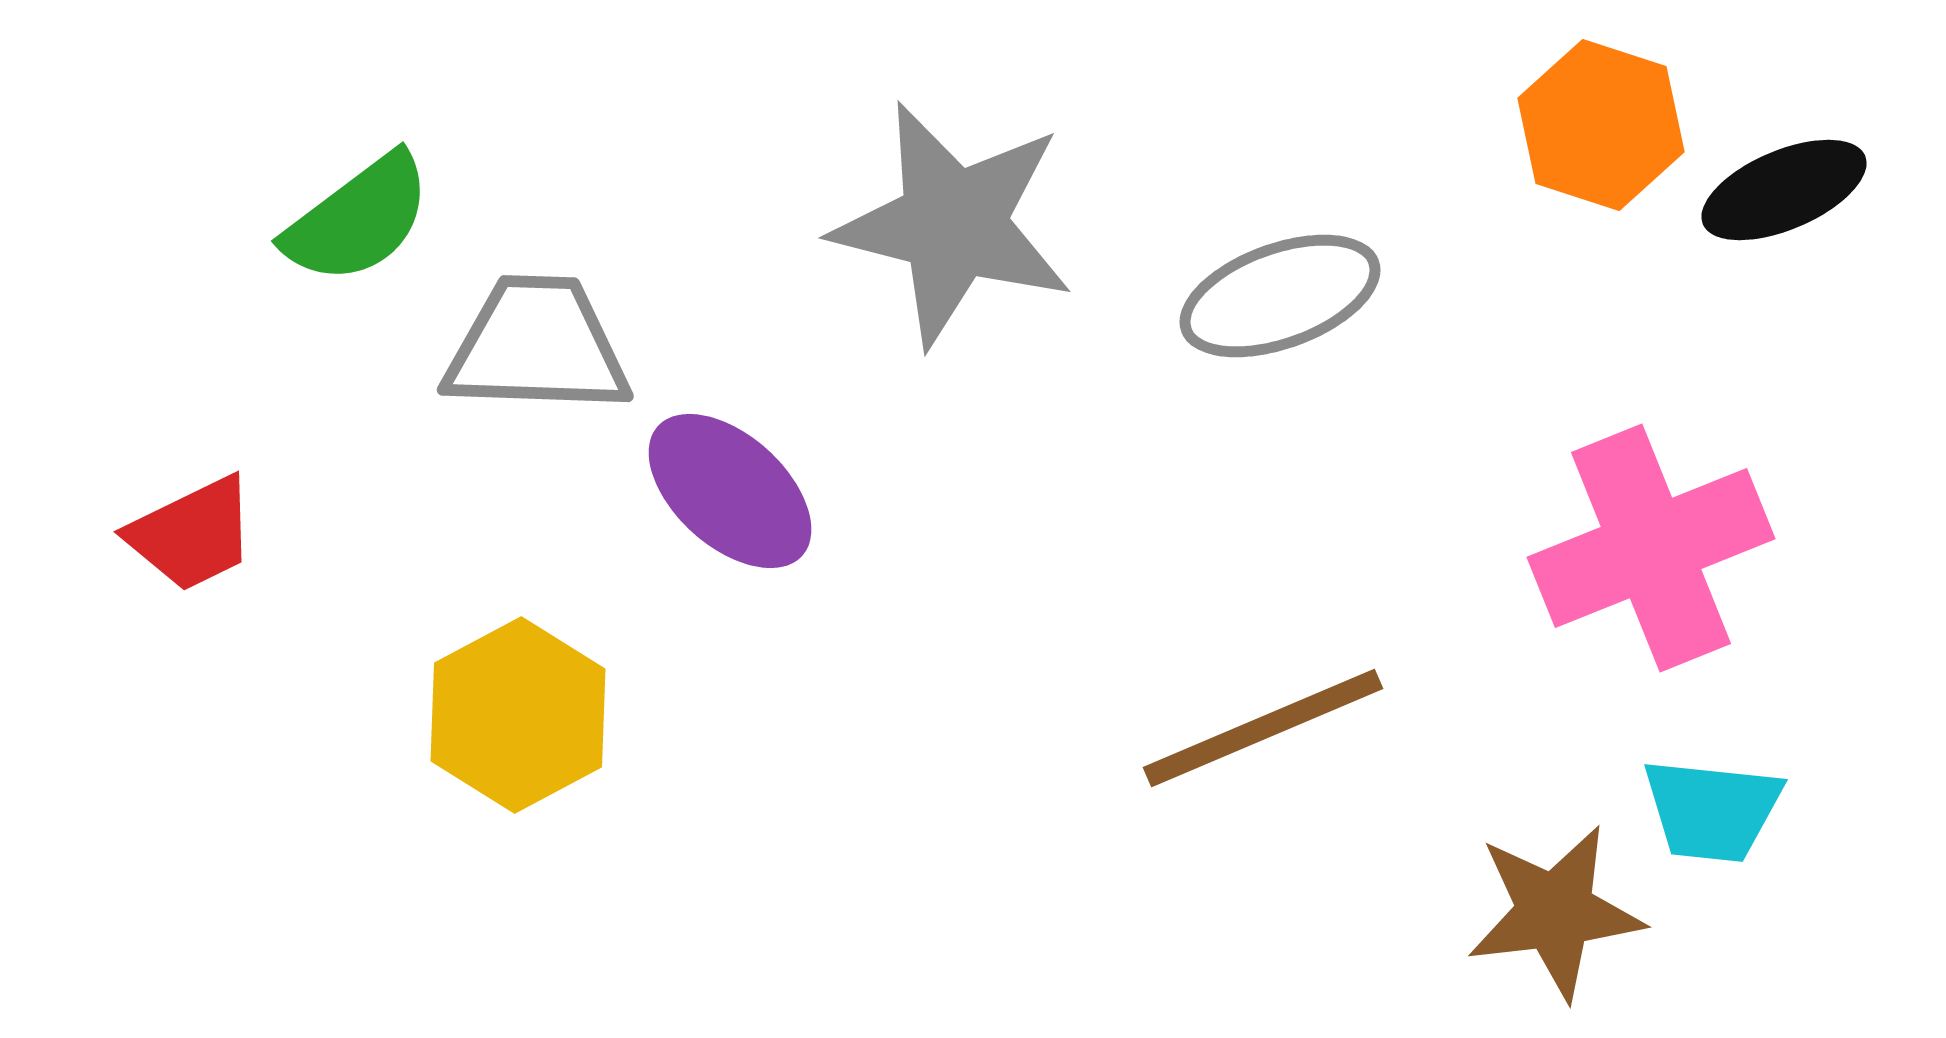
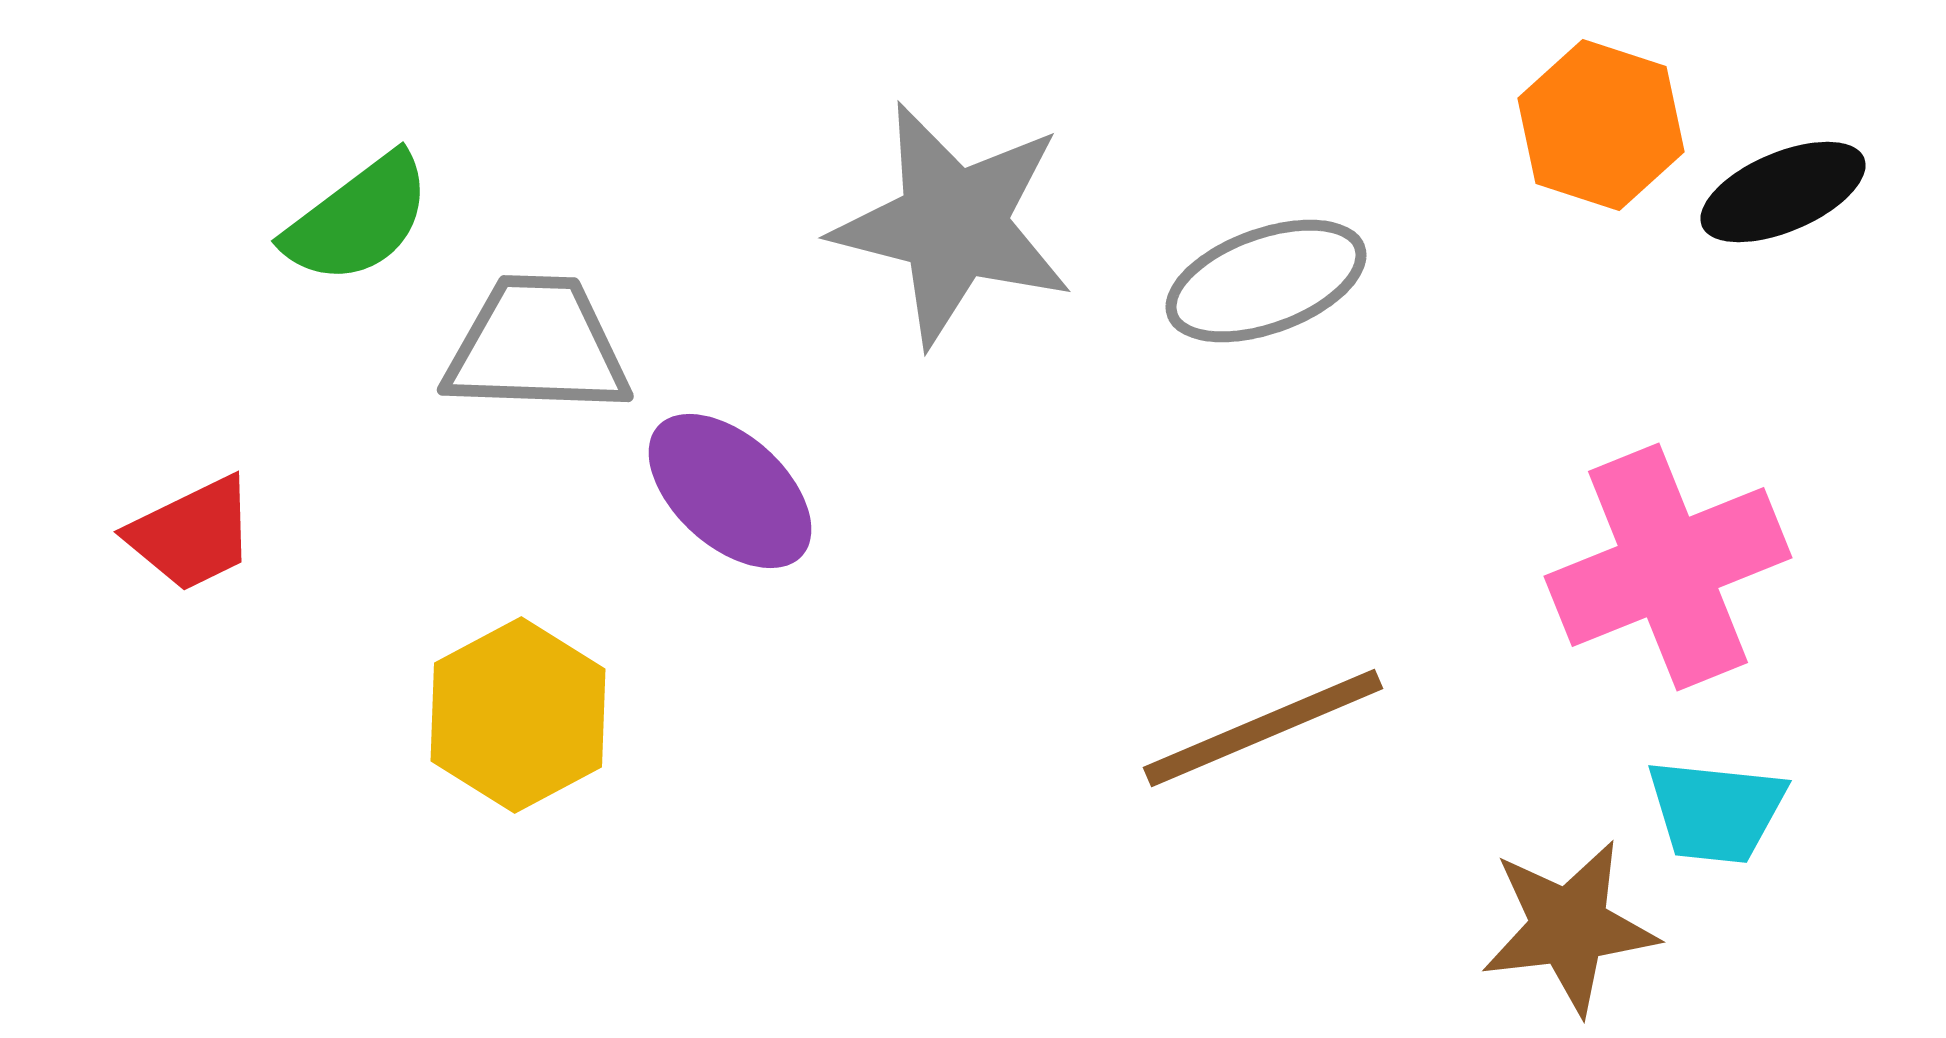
black ellipse: moved 1 px left, 2 px down
gray ellipse: moved 14 px left, 15 px up
pink cross: moved 17 px right, 19 px down
cyan trapezoid: moved 4 px right, 1 px down
brown star: moved 14 px right, 15 px down
